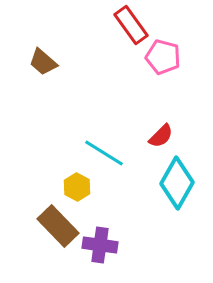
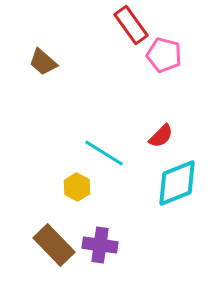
pink pentagon: moved 1 px right, 2 px up
cyan diamond: rotated 39 degrees clockwise
brown rectangle: moved 4 px left, 19 px down
